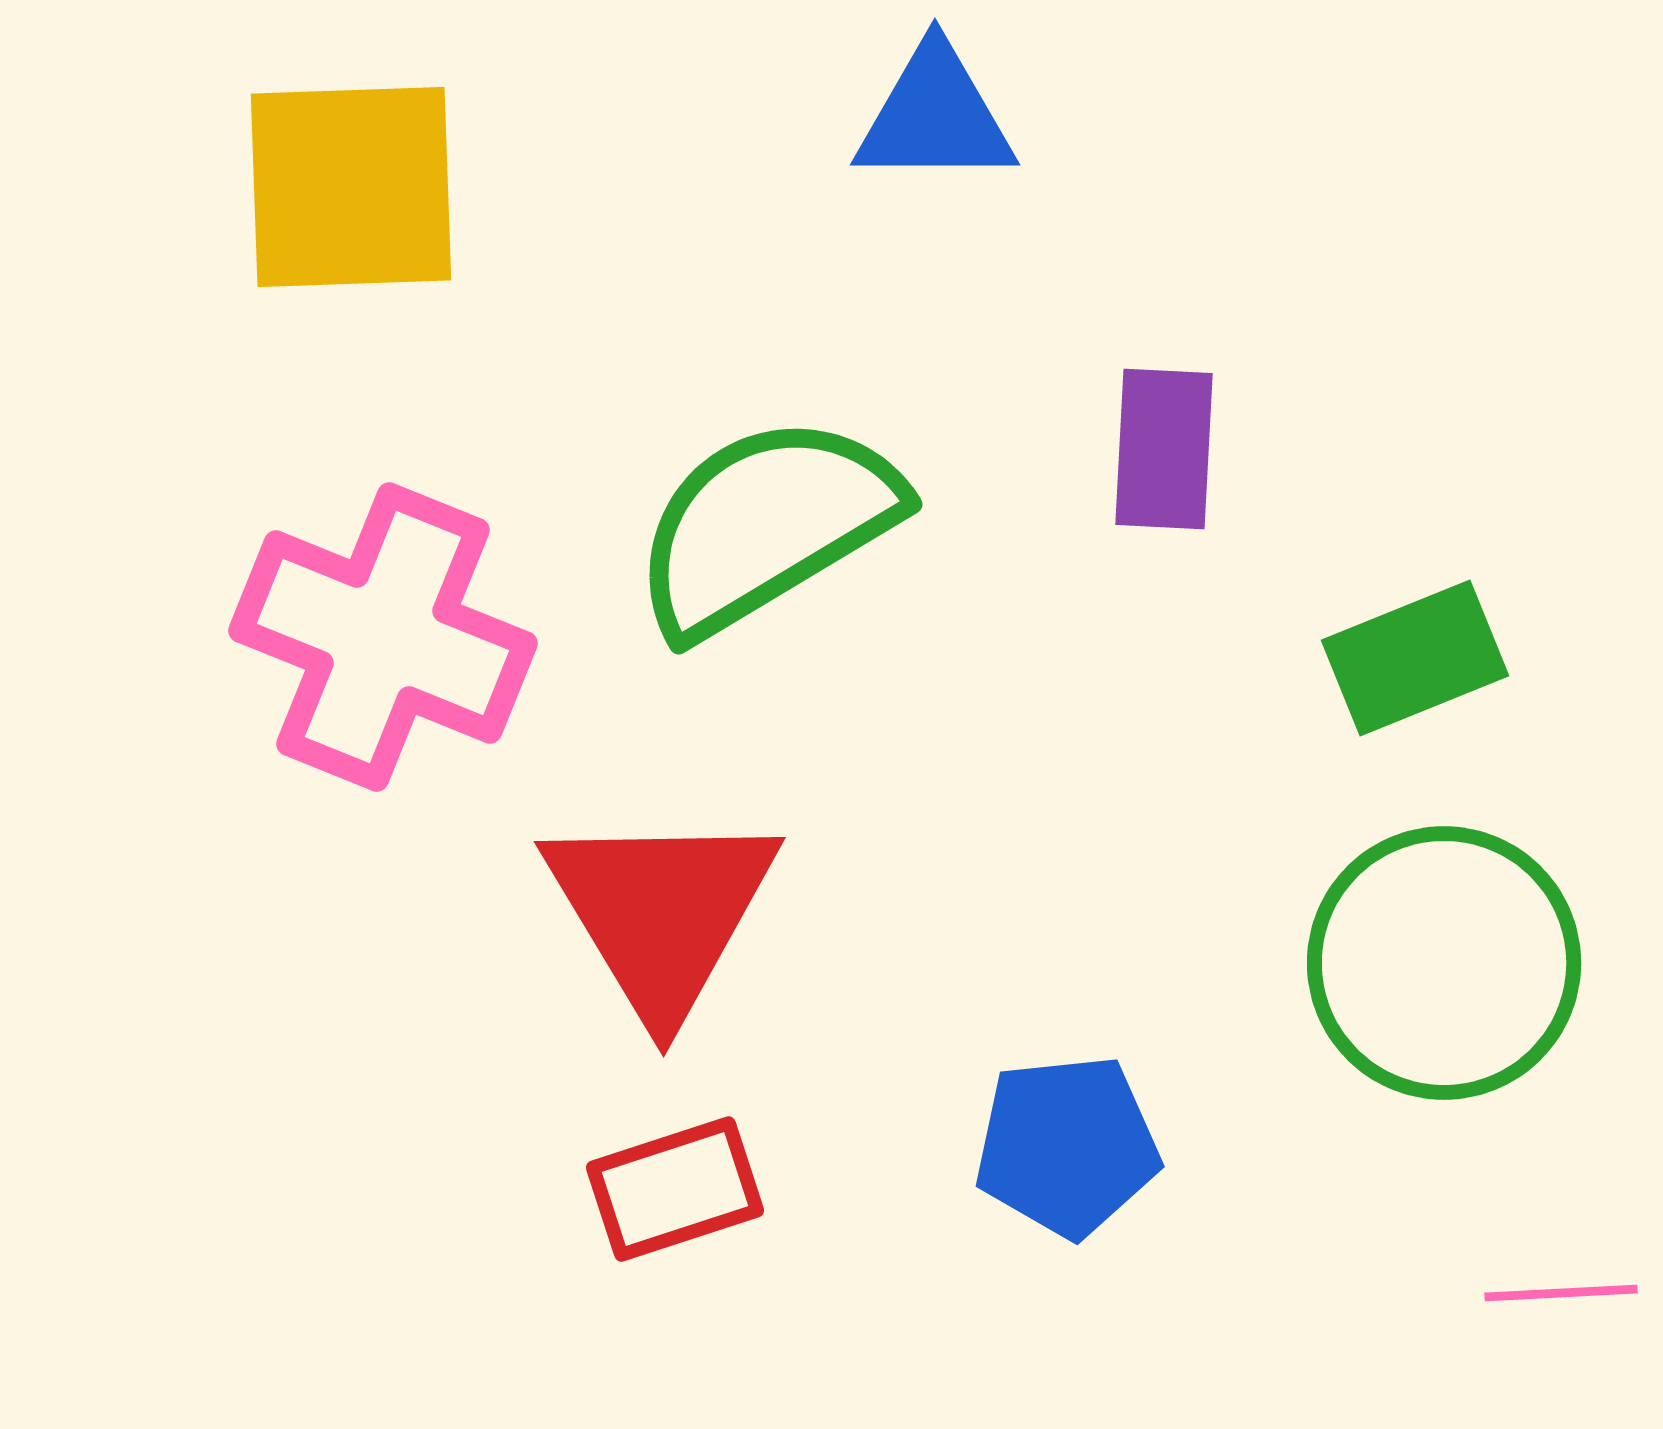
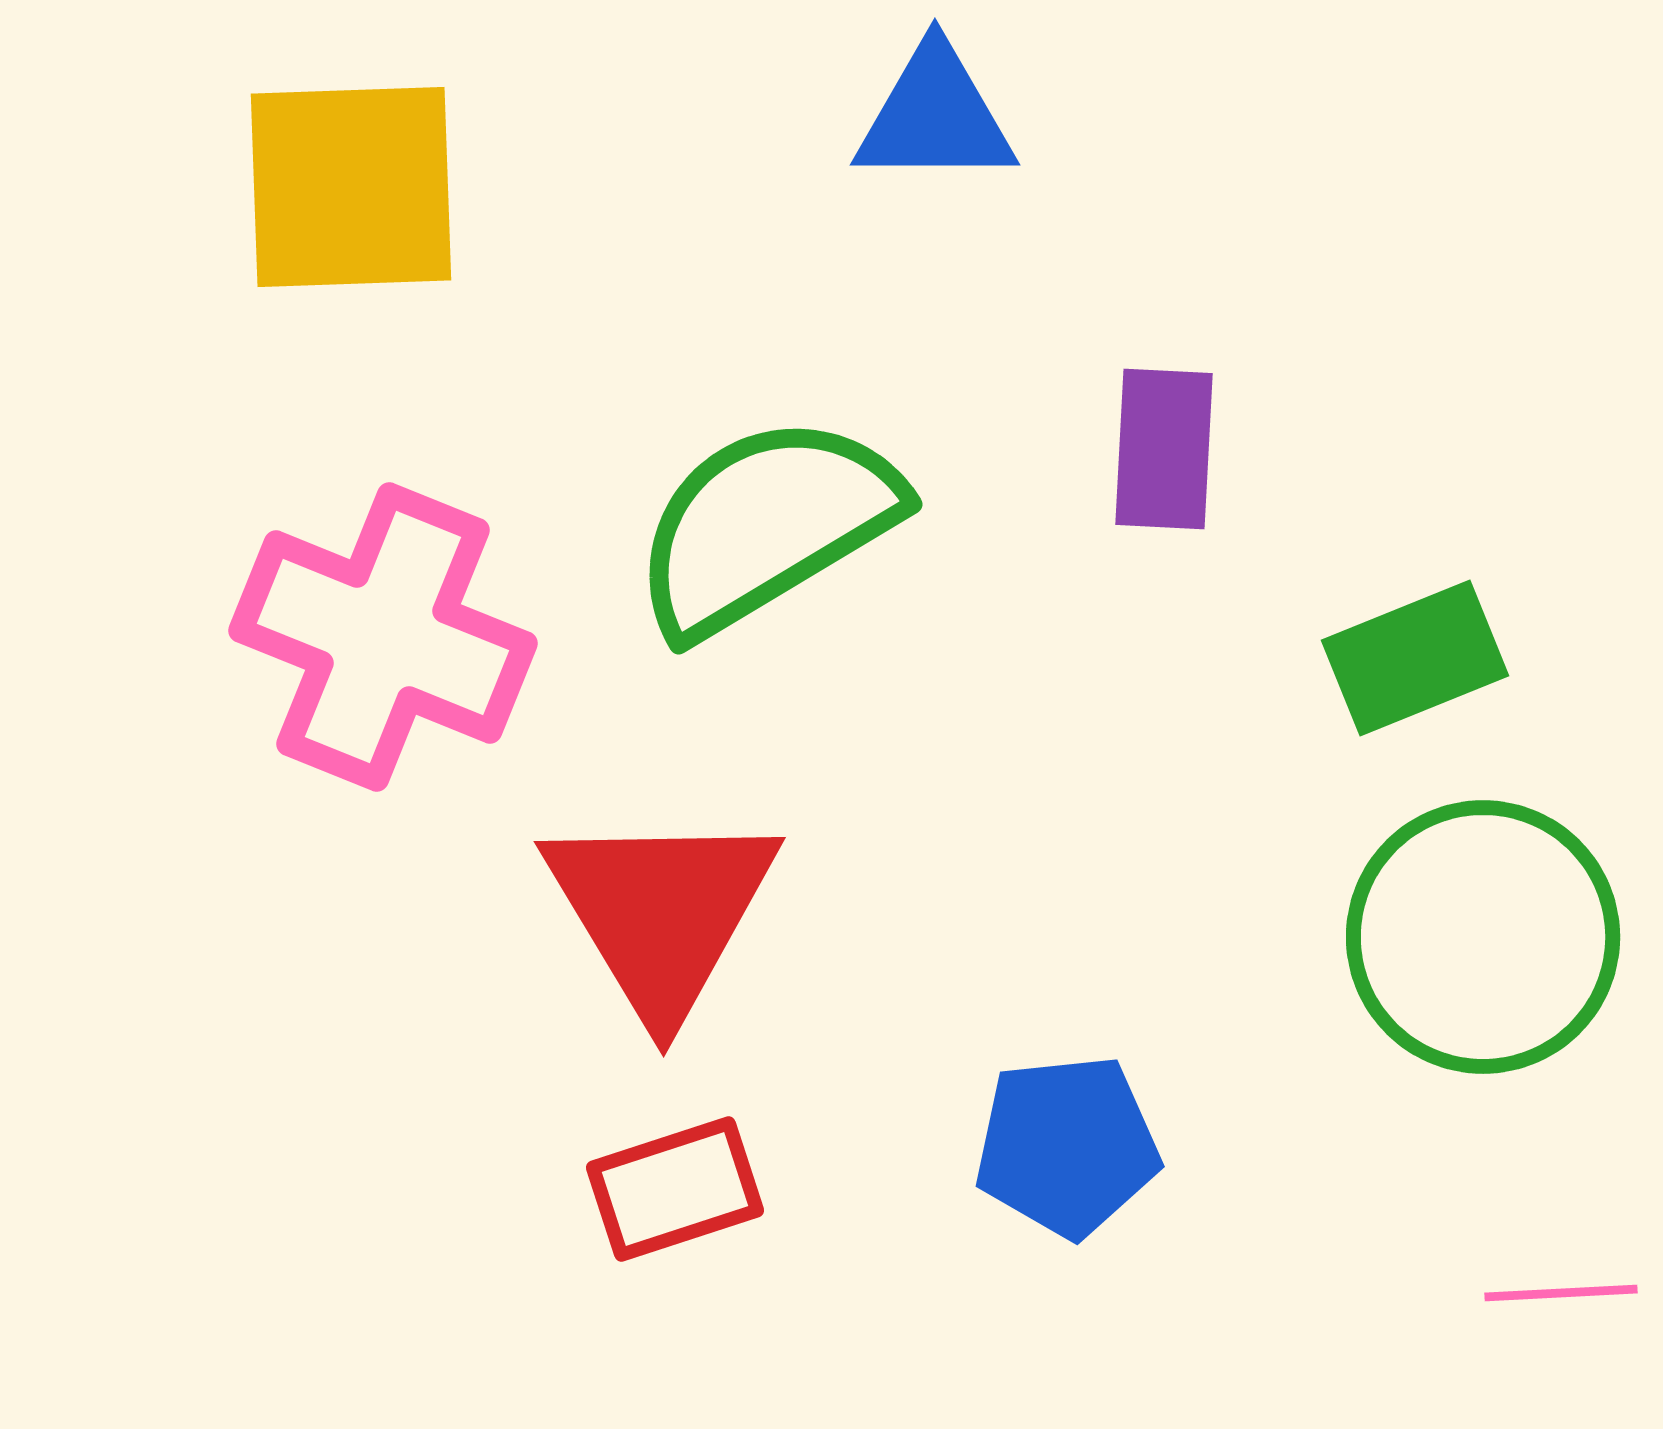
green circle: moved 39 px right, 26 px up
